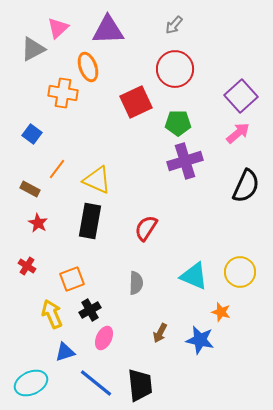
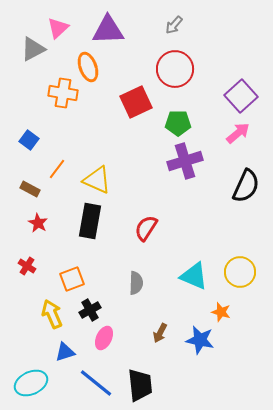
blue square: moved 3 px left, 6 px down
